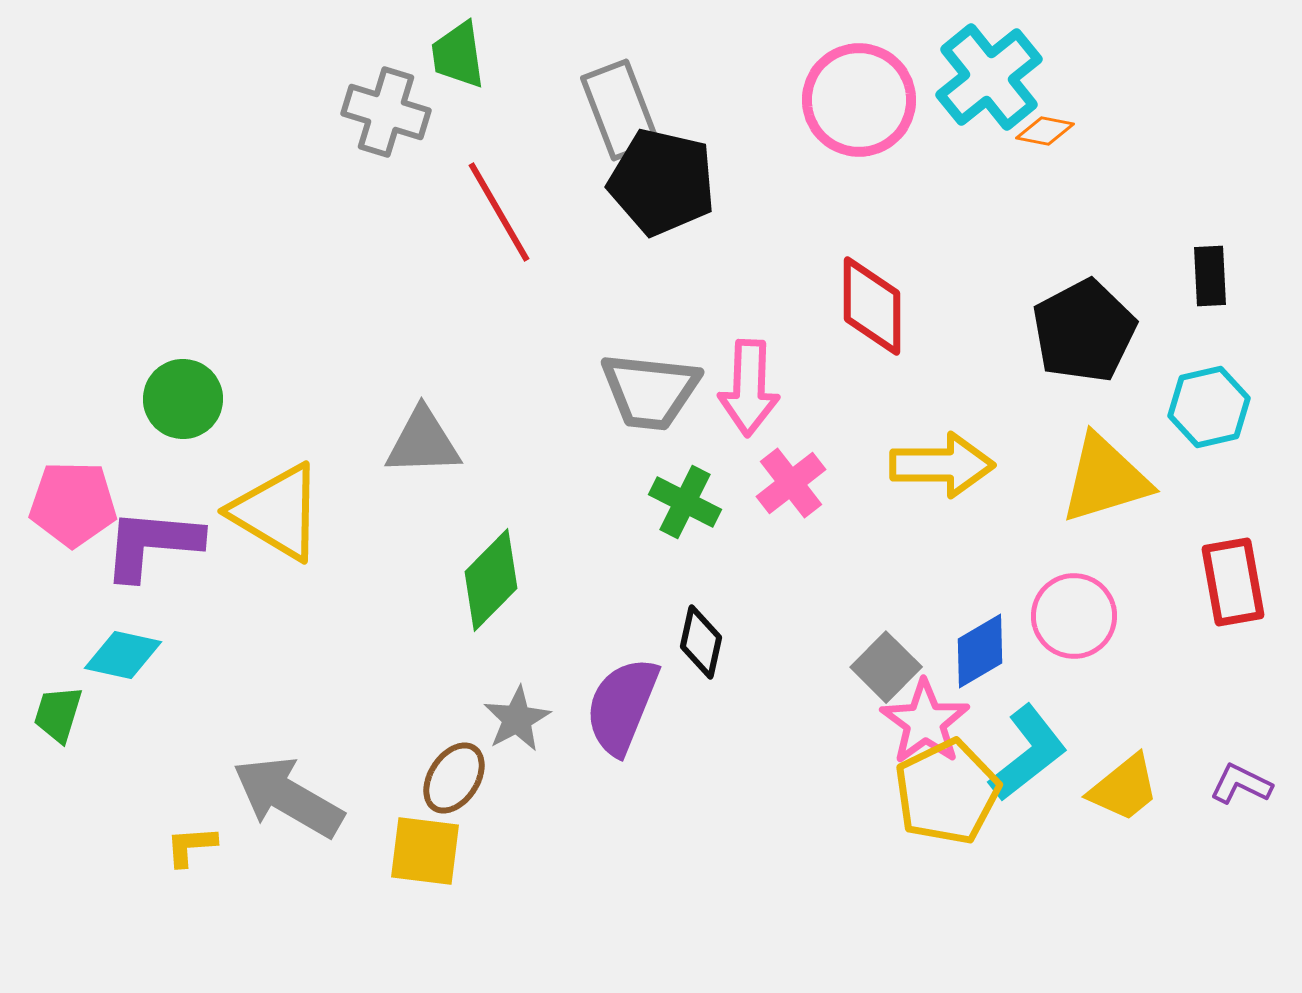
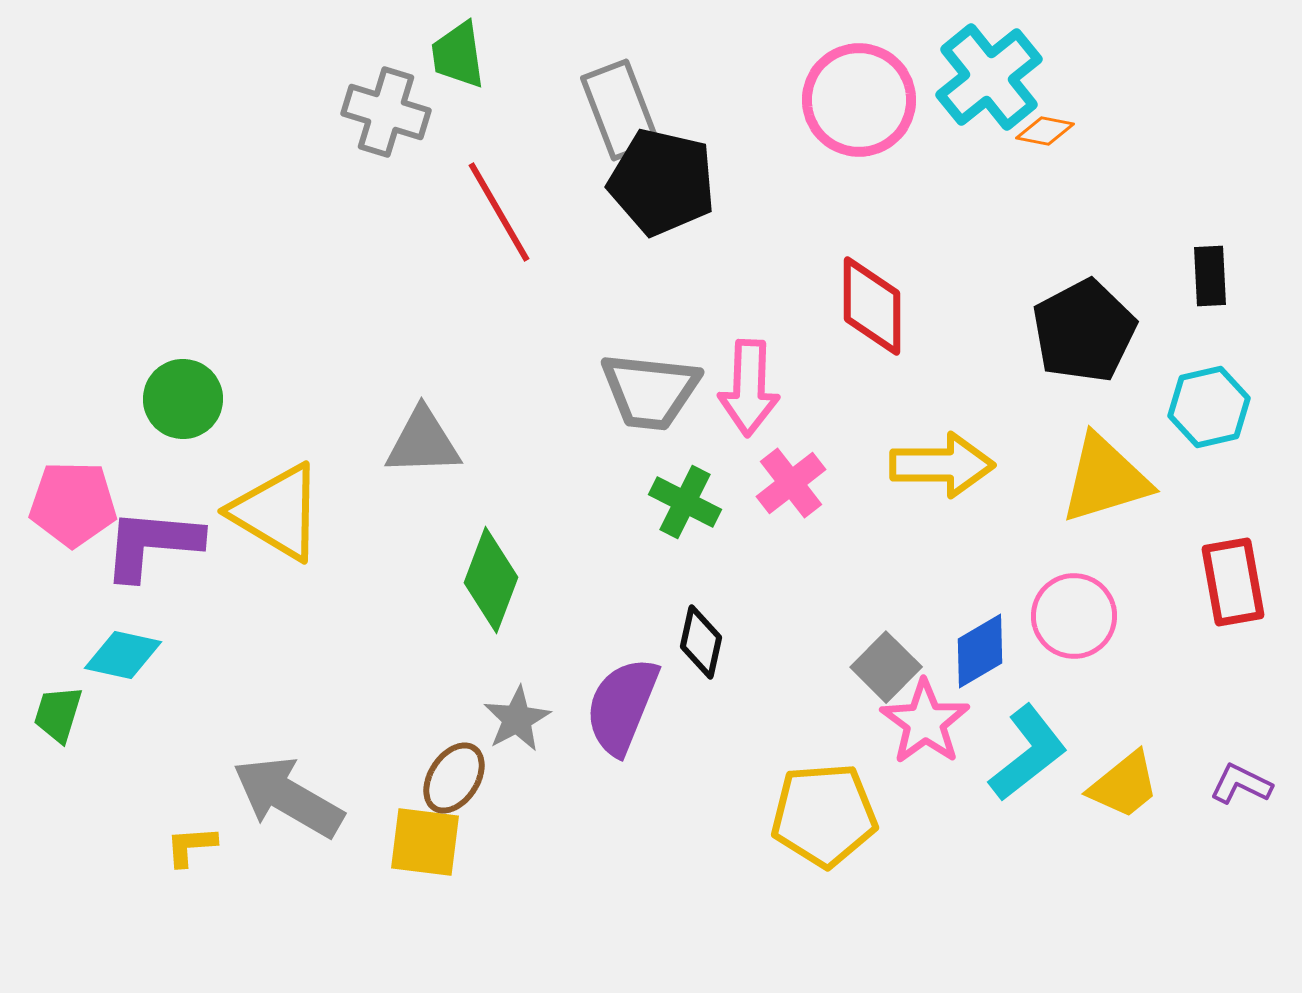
green diamond at (491, 580): rotated 24 degrees counterclockwise
yellow trapezoid at (1124, 788): moved 3 px up
yellow pentagon at (947, 792): moved 123 px left, 23 px down; rotated 22 degrees clockwise
yellow square at (425, 851): moved 9 px up
